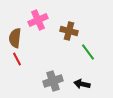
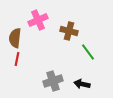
red line: rotated 40 degrees clockwise
